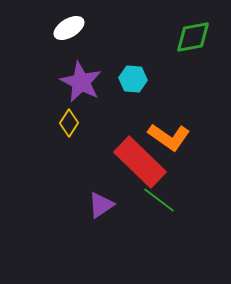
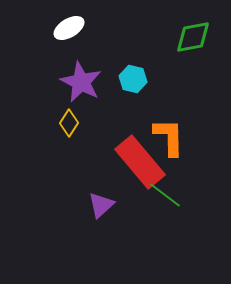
cyan hexagon: rotated 8 degrees clockwise
orange L-shape: rotated 126 degrees counterclockwise
red rectangle: rotated 6 degrees clockwise
green line: moved 6 px right, 5 px up
purple triangle: rotated 8 degrees counterclockwise
